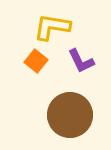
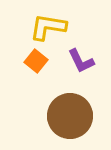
yellow L-shape: moved 4 px left
brown circle: moved 1 px down
